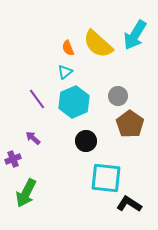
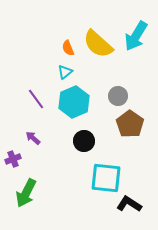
cyan arrow: moved 1 px right, 1 px down
purple line: moved 1 px left
black circle: moved 2 px left
